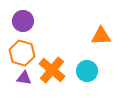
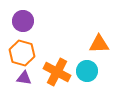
orange triangle: moved 2 px left, 8 px down
orange cross: moved 5 px right, 2 px down; rotated 12 degrees counterclockwise
